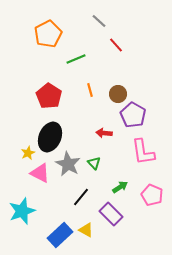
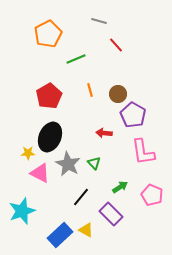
gray line: rotated 28 degrees counterclockwise
red pentagon: rotated 10 degrees clockwise
yellow star: rotated 24 degrees clockwise
